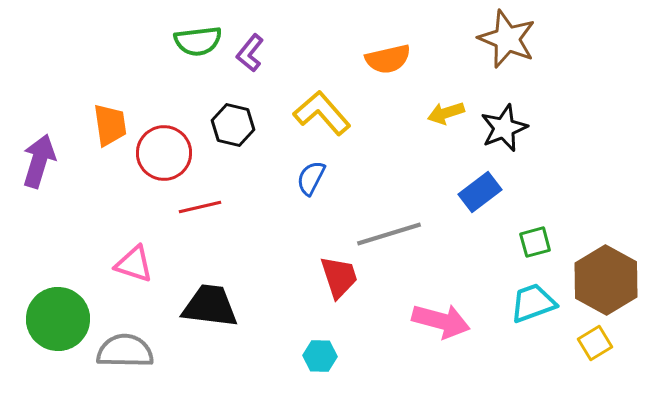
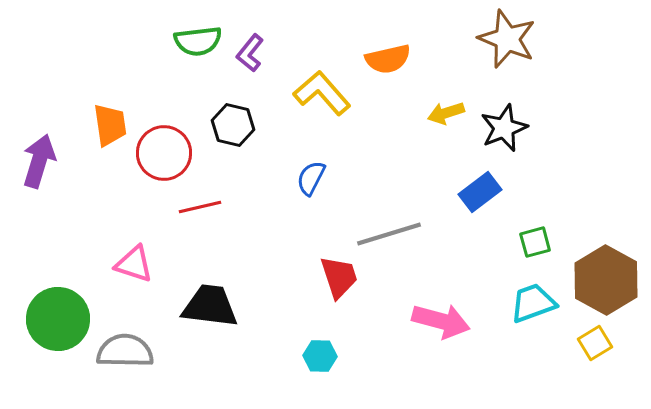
yellow L-shape: moved 20 px up
